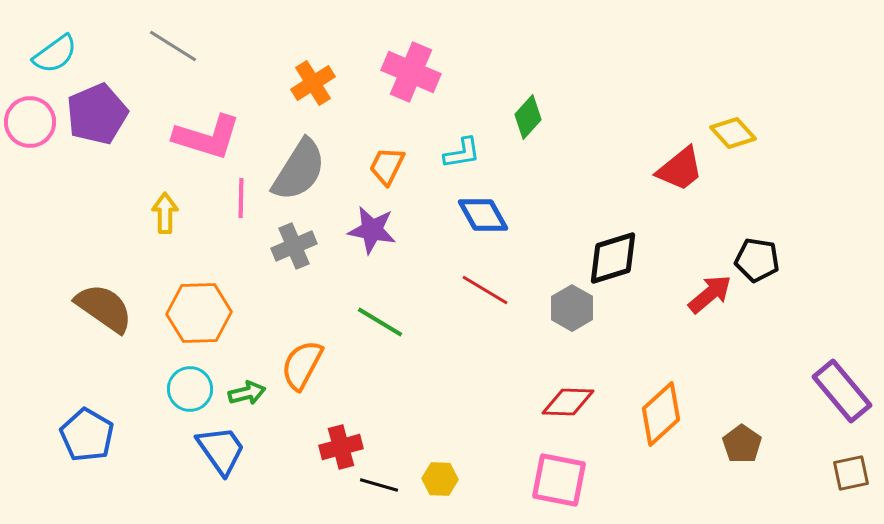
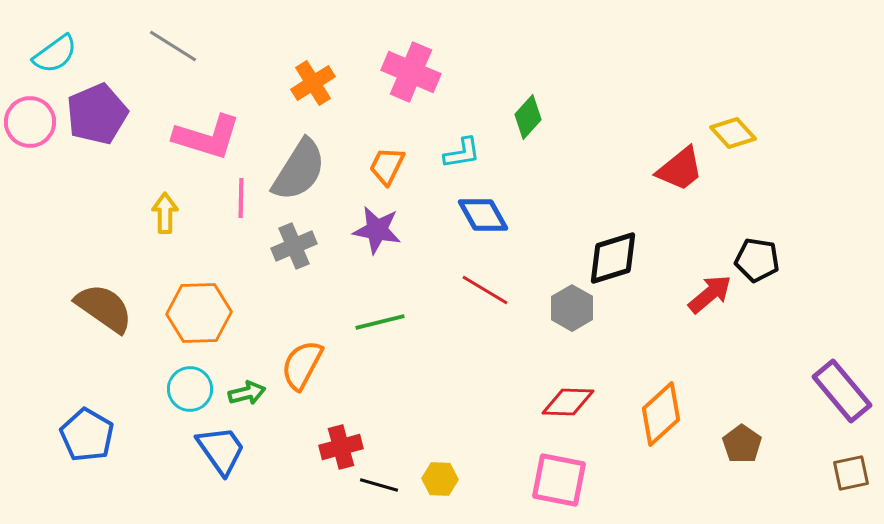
purple star: moved 5 px right
green line: rotated 45 degrees counterclockwise
